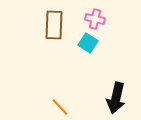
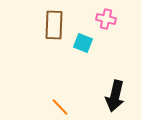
pink cross: moved 11 px right
cyan square: moved 5 px left; rotated 12 degrees counterclockwise
black arrow: moved 1 px left, 2 px up
